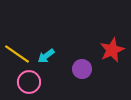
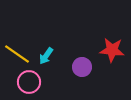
red star: rotated 30 degrees clockwise
cyan arrow: rotated 18 degrees counterclockwise
purple circle: moved 2 px up
